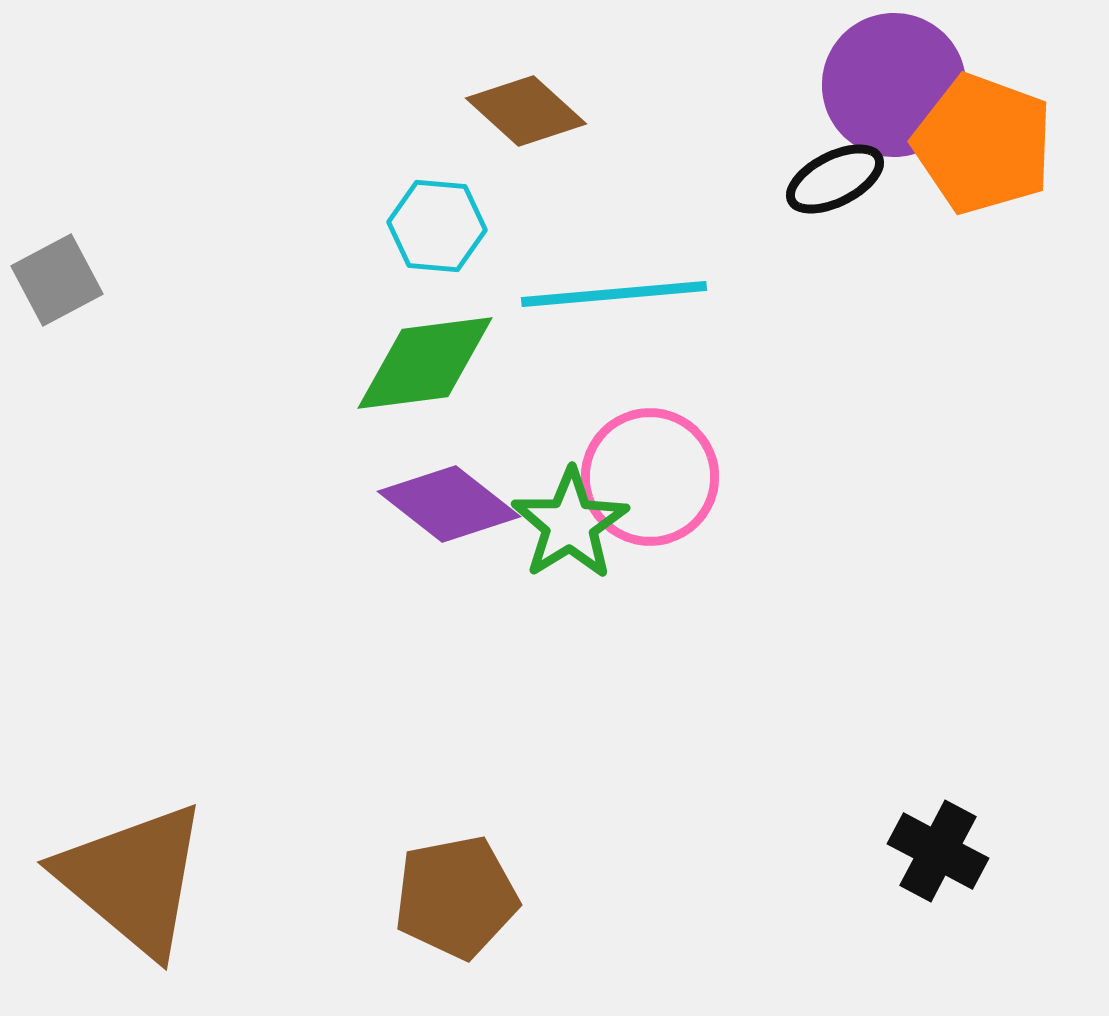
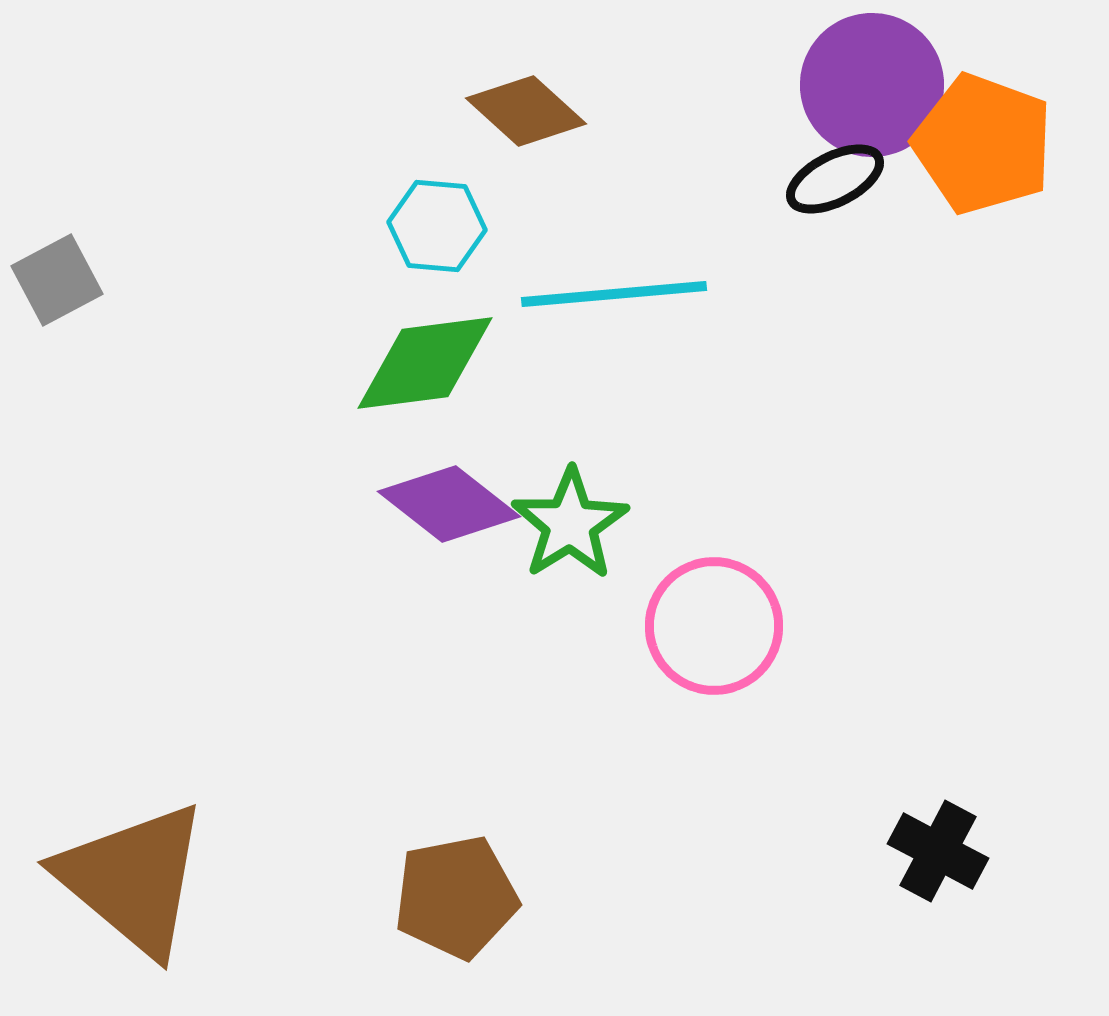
purple circle: moved 22 px left
pink circle: moved 64 px right, 149 px down
